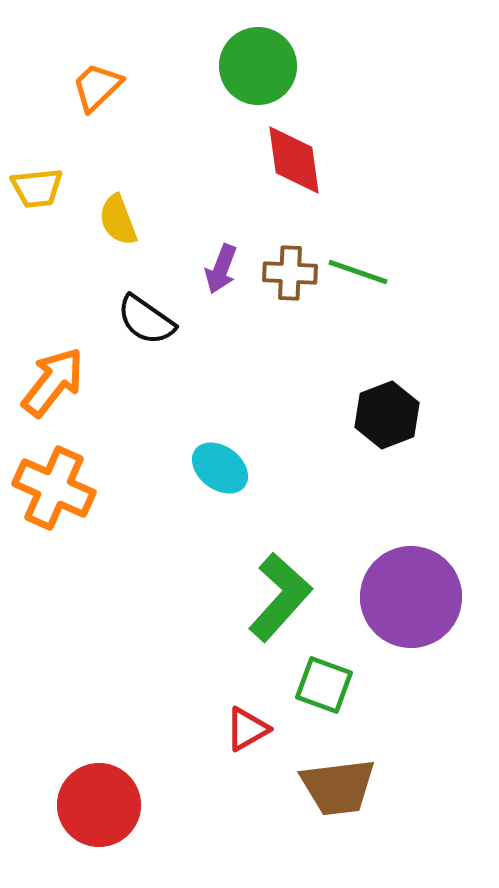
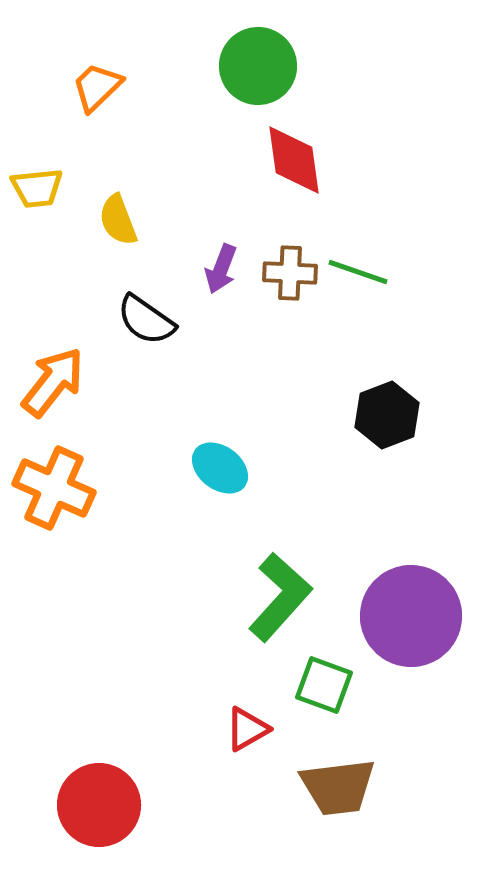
purple circle: moved 19 px down
